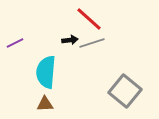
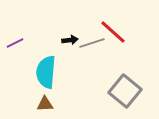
red line: moved 24 px right, 13 px down
